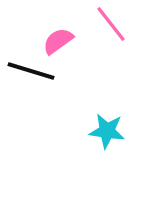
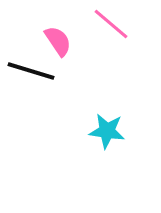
pink line: rotated 12 degrees counterclockwise
pink semicircle: rotated 92 degrees clockwise
